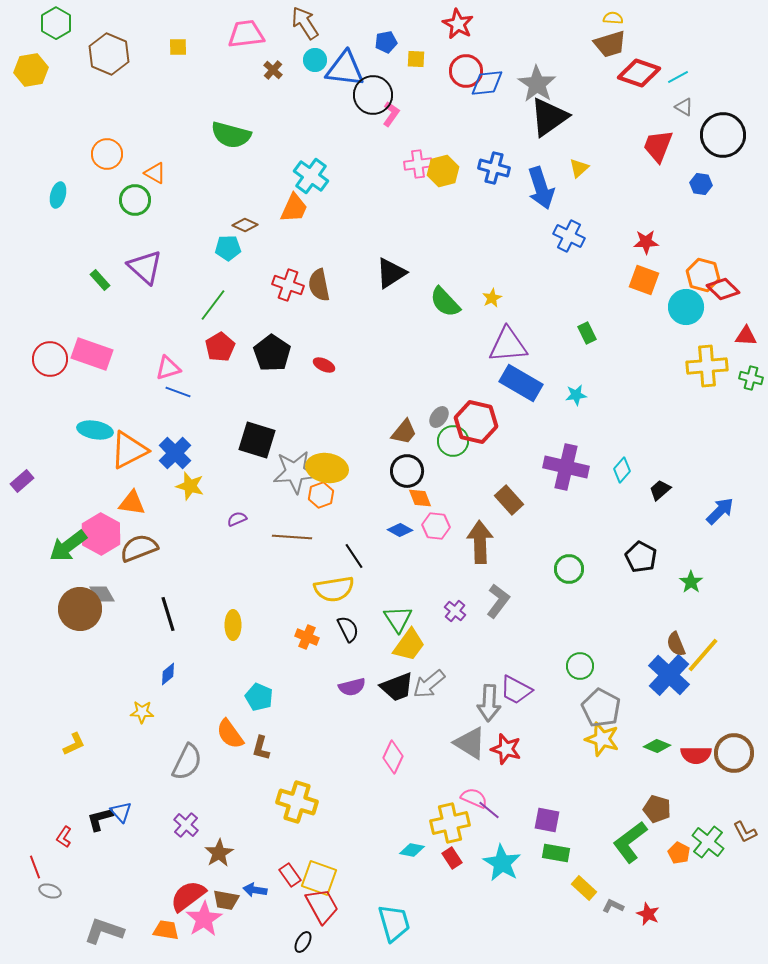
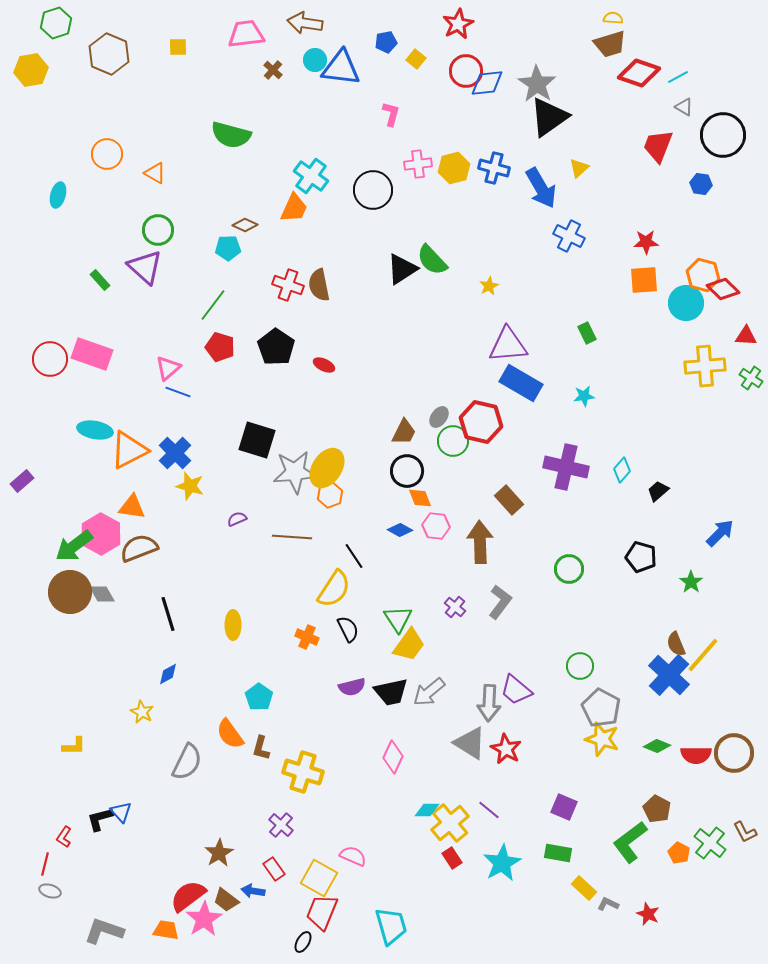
green hexagon at (56, 23): rotated 12 degrees clockwise
brown arrow at (305, 23): rotated 48 degrees counterclockwise
red star at (458, 24): rotated 16 degrees clockwise
yellow square at (416, 59): rotated 36 degrees clockwise
blue triangle at (345, 69): moved 4 px left, 1 px up
black circle at (373, 95): moved 95 px down
pink L-shape at (391, 114): rotated 20 degrees counterclockwise
yellow hexagon at (443, 171): moved 11 px right, 3 px up
blue arrow at (541, 188): rotated 12 degrees counterclockwise
green circle at (135, 200): moved 23 px right, 30 px down
black triangle at (391, 273): moved 11 px right, 4 px up
orange square at (644, 280): rotated 24 degrees counterclockwise
yellow star at (492, 298): moved 3 px left, 12 px up
green semicircle at (445, 302): moved 13 px left, 42 px up
cyan circle at (686, 307): moved 4 px up
red pentagon at (220, 347): rotated 24 degrees counterclockwise
black pentagon at (272, 353): moved 4 px right, 6 px up
yellow cross at (707, 366): moved 2 px left
pink triangle at (168, 368): rotated 24 degrees counterclockwise
green cross at (751, 378): rotated 20 degrees clockwise
cyan star at (576, 395): moved 8 px right, 1 px down
red hexagon at (476, 422): moved 5 px right
brown trapezoid at (404, 432): rotated 12 degrees counterclockwise
yellow ellipse at (327, 468): rotated 66 degrees counterclockwise
black trapezoid at (660, 490): moved 2 px left, 1 px down
orange hexagon at (321, 495): moved 9 px right
orange triangle at (132, 503): moved 4 px down
blue arrow at (720, 511): moved 22 px down
green arrow at (68, 546): moved 6 px right
black pentagon at (641, 557): rotated 12 degrees counterclockwise
yellow semicircle at (334, 589): rotated 48 degrees counterclockwise
gray L-shape at (498, 601): moved 2 px right, 1 px down
brown circle at (80, 609): moved 10 px left, 17 px up
purple cross at (455, 611): moved 4 px up
blue diamond at (168, 674): rotated 10 degrees clockwise
gray arrow at (429, 684): moved 8 px down
black trapezoid at (397, 687): moved 6 px left, 5 px down; rotated 9 degrees clockwise
purple trapezoid at (516, 690): rotated 12 degrees clockwise
cyan pentagon at (259, 697): rotated 12 degrees clockwise
yellow star at (142, 712): rotated 25 degrees clockwise
yellow L-shape at (74, 744): moved 2 px down; rotated 25 degrees clockwise
red star at (506, 749): rotated 12 degrees clockwise
pink semicircle at (474, 798): moved 121 px left, 58 px down
yellow cross at (297, 802): moved 6 px right, 30 px up
brown pentagon at (657, 809): rotated 12 degrees clockwise
purple square at (547, 820): moved 17 px right, 13 px up; rotated 12 degrees clockwise
yellow cross at (450, 823): rotated 27 degrees counterclockwise
purple cross at (186, 825): moved 95 px right
green cross at (708, 842): moved 2 px right, 1 px down
cyan diamond at (412, 850): moved 15 px right, 40 px up; rotated 10 degrees counterclockwise
green rectangle at (556, 853): moved 2 px right
cyan star at (502, 863): rotated 12 degrees clockwise
red line at (35, 867): moved 10 px right, 3 px up; rotated 35 degrees clockwise
red rectangle at (290, 875): moved 16 px left, 6 px up
yellow square at (319, 878): rotated 9 degrees clockwise
blue arrow at (255, 890): moved 2 px left, 1 px down
brown trapezoid at (226, 900): rotated 28 degrees clockwise
red trapezoid at (322, 906): moved 6 px down; rotated 129 degrees counterclockwise
gray L-shape at (613, 906): moved 5 px left, 2 px up
cyan trapezoid at (394, 923): moved 3 px left, 3 px down
